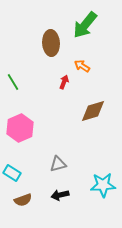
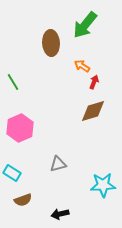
red arrow: moved 30 px right
black arrow: moved 19 px down
